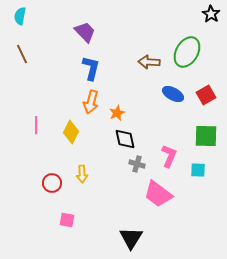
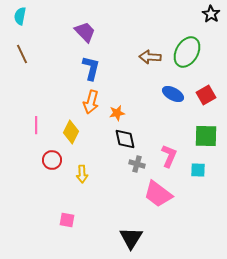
brown arrow: moved 1 px right, 5 px up
orange star: rotated 14 degrees clockwise
red circle: moved 23 px up
